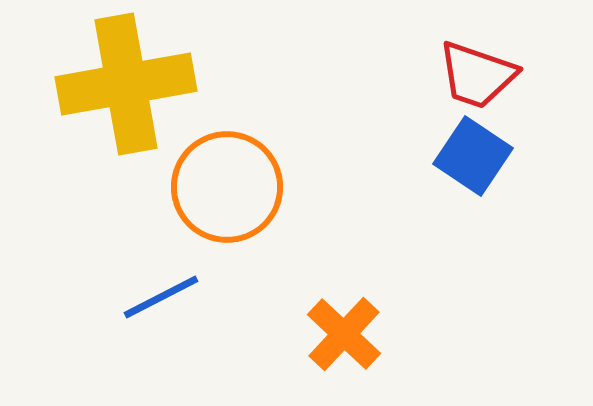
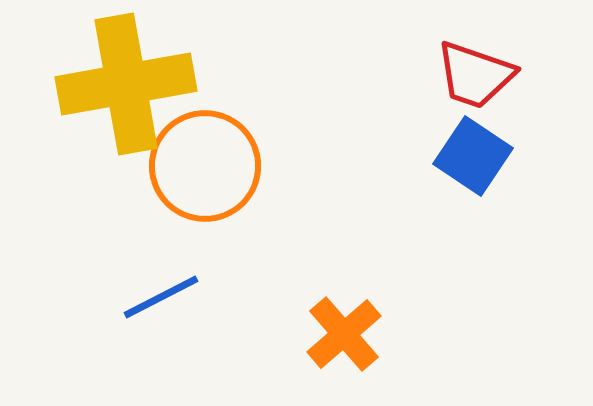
red trapezoid: moved 2 px left
orange circle: moved 22 px left, 21 px up
orange cross: rotated 6 degrees clockwise
